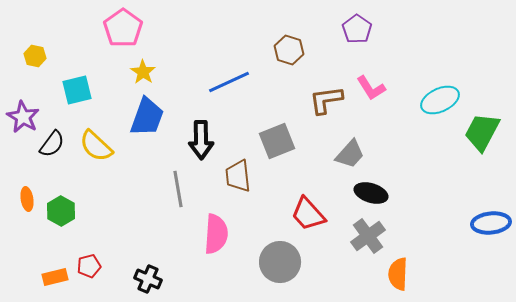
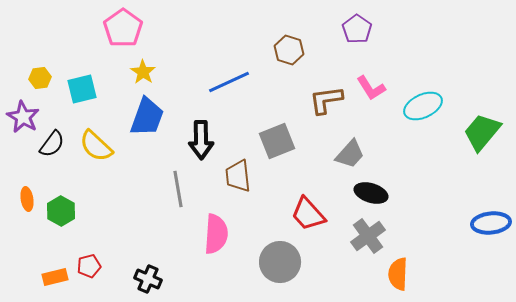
yellow hexagon: moved 5 px right, 22 px down; rotated 20 degrees counterclockwise
cyan square: moved 5 px right, 1 px up
cyan ellipse: moved 17 px left, 6 px down
green trapezoid: rotated 12 degrees clockwise
